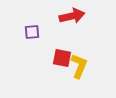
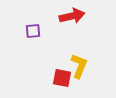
purple square: moved 1 px right, 1 px up
red square: moved 20 px down
